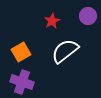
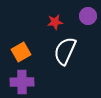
red star: moved 3 px right, 1 px down; rotated 21 degrees clockwise
white semicircle: rotated 28 degrees counterclockwise
purple cross: rotated 20 degrees counterclockwise
